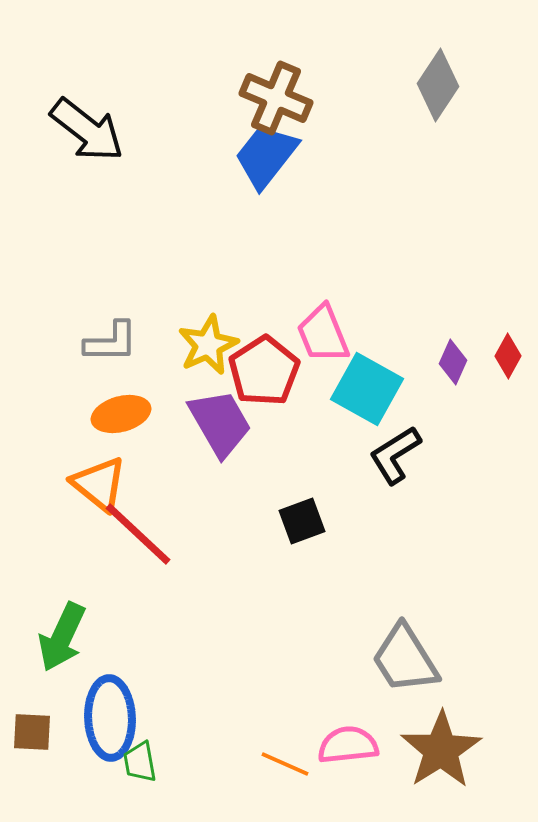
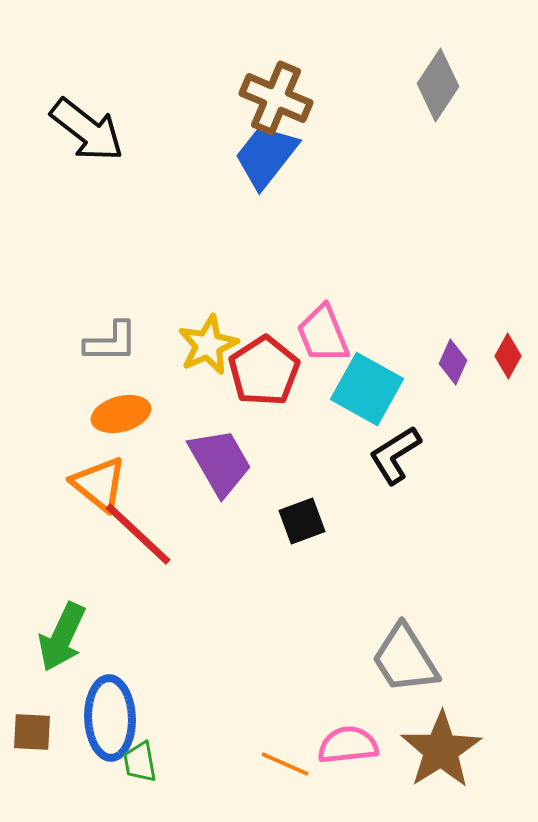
purple trapezoid: moved 39 px down
